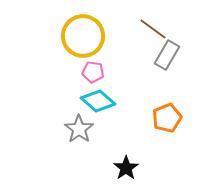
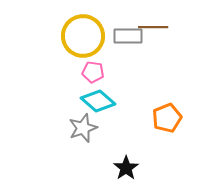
brown line: moved 2 px up; rotated 36 degrees counterclockwise
gray rectangle: moved 39 px left, 19 px up; rotated 60 degrees clockwise
gray star: moved 4 px right, 1 px up; rotated 16 degrees clockwise
